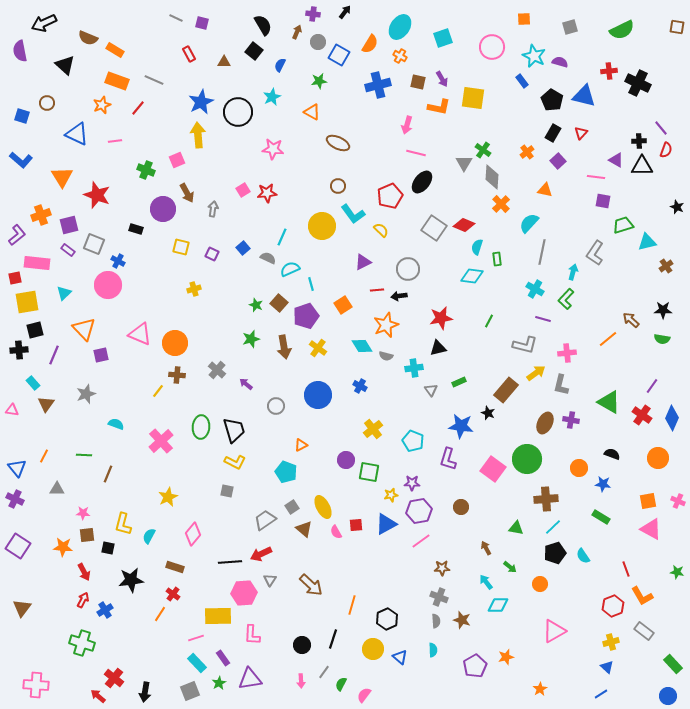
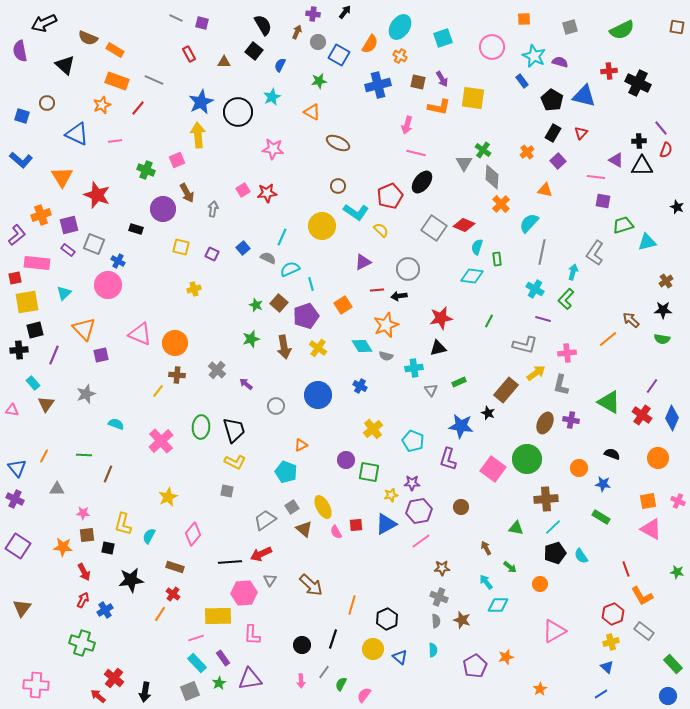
cyan L-shape at (353, 214): moved 3 px right, 2 px up; rotated 20 degrees counterclockwise
brown cross at (666, 266): moved 15 px down
cyan semicircle at (583, 556): moved 2 px left
red hexagon at (613, 606): moved 8 px down
